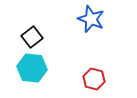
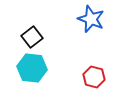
red hexagon: moved 2 px up
